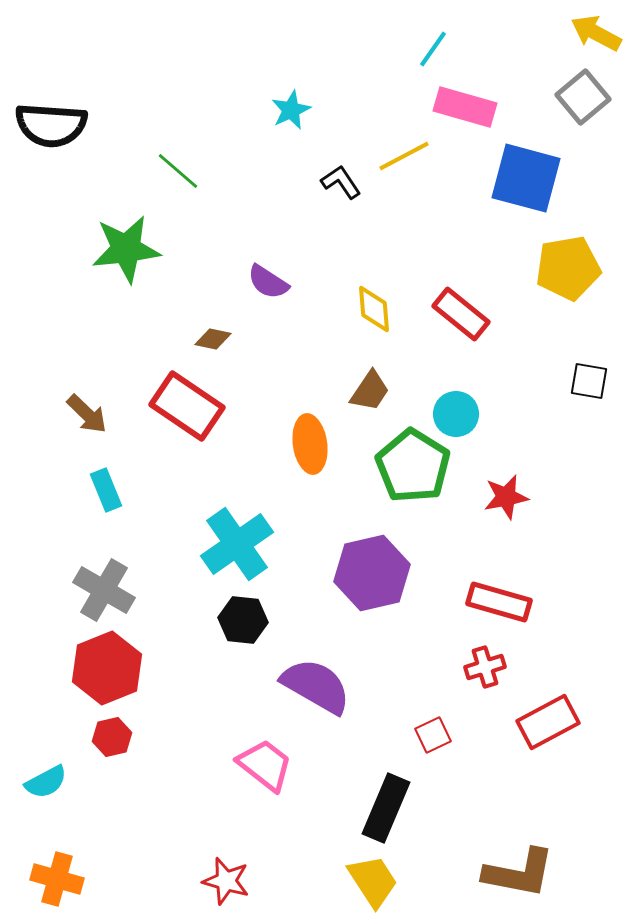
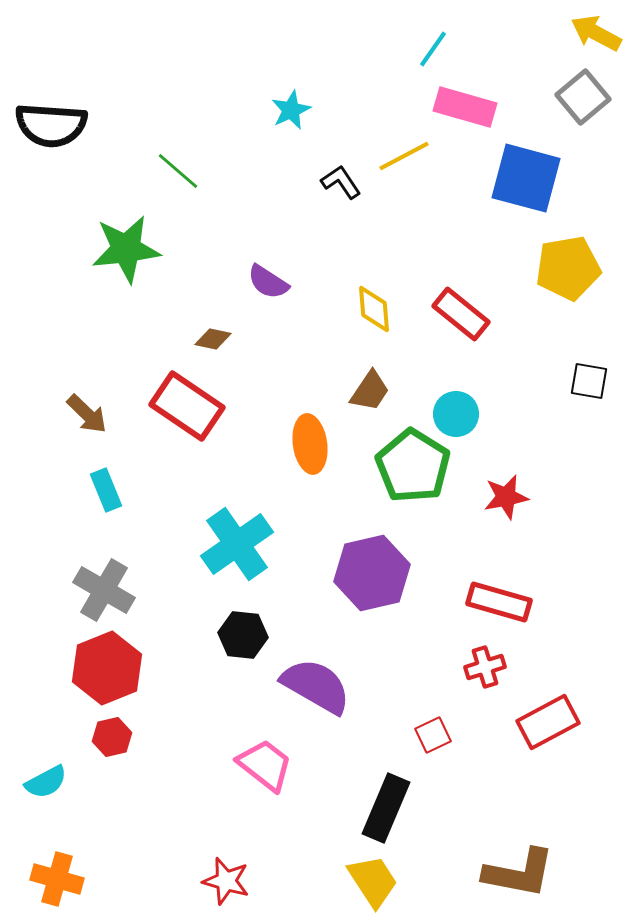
black hexagon at (243, 620): moved 15 px down
